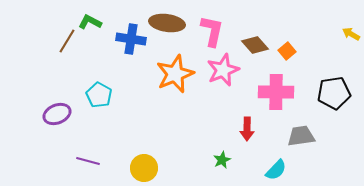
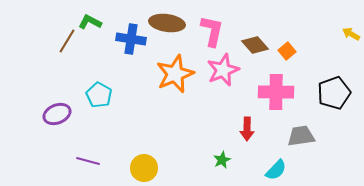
black pentagon: rotated 12 degrees counterclockwise
